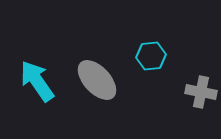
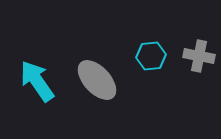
gray cross: moved 2 px left, 36 px up
